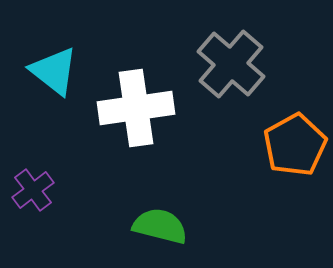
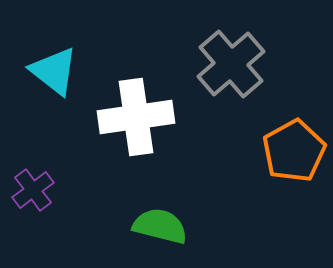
gray cross: rotated 8 degrees clockwise
white cross: moved 9 px down
orange pentagon: moved 1 px left, 6 px down
